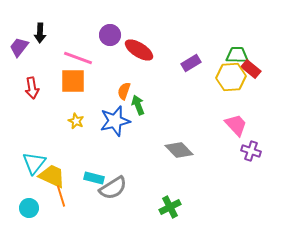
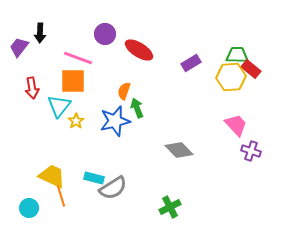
purple circle: moved 5 px left, 1 px up
green arrow: moved 1 px left, 3 px down
yellow star: rotated 14 degrees clockwise
cyan triangle: moved 25 px right, 57 px up
